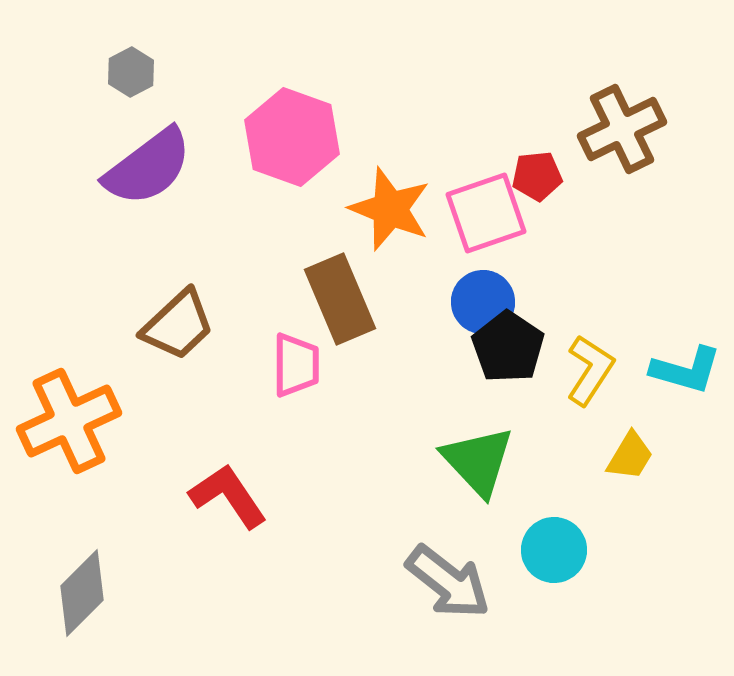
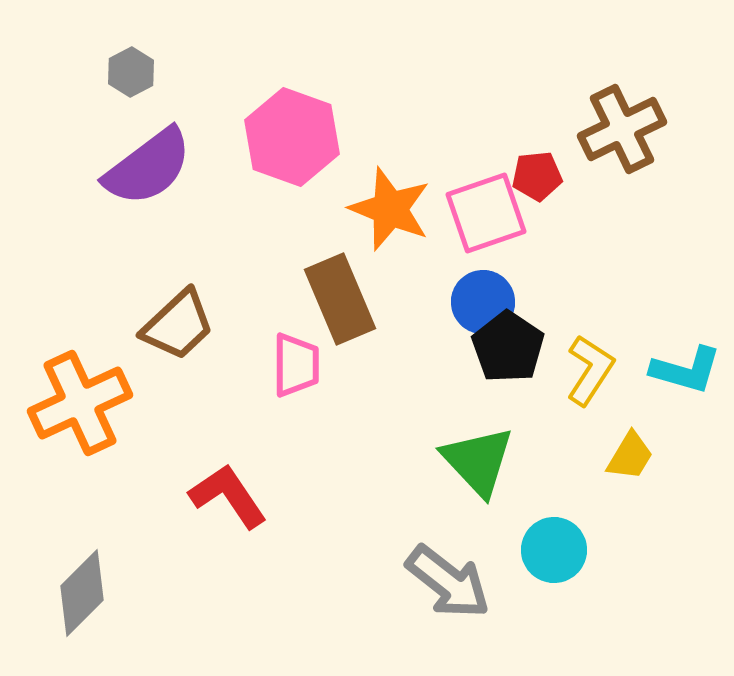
orange cross: moved 11 px right, 18 px up
